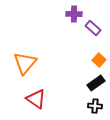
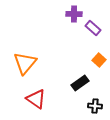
black rectangle: moved 16 px left
